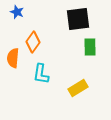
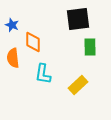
blue star: moved 5 px left, 13 px down
orange diamond: rotated 35 degrees counterclockwise
orange semicircle: rotated 12 degrees counterclockwise
cyan L-shape: moved 2 px right
yellow rectangle: moved 3 px up; rotated 12 degrees counterclockwise
